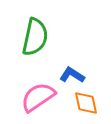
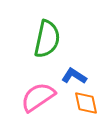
green semicircle: moved 12 px right, 2 px down
blue L-shape: moved 2 px right, 1 px down
